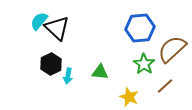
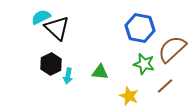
cyan semicircle: moved 2 px right, 4 px up; rotated 24 degrees clockwise
blue hexagon: rotated 16 degrees clockwise
green star: rotated 20 degrees counterclockwise
yellow star: moved 1 px up
